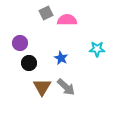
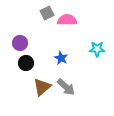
gray square: moved 1 px right
black circle: moved 3 px left
brown triangle: rotated 18 degrees clockwise
